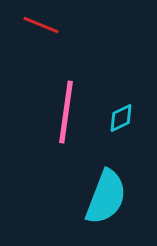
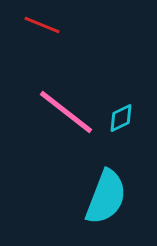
red line: moved 1 px right
pink line: rotated 60 degrees counterclockwise
